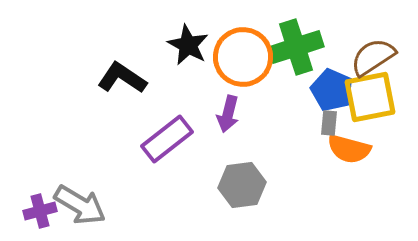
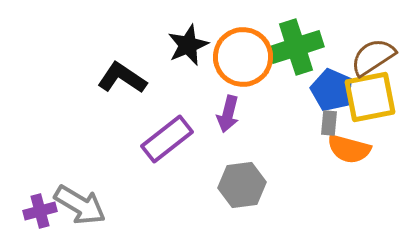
black star: rotated 21 degrees clockwise
